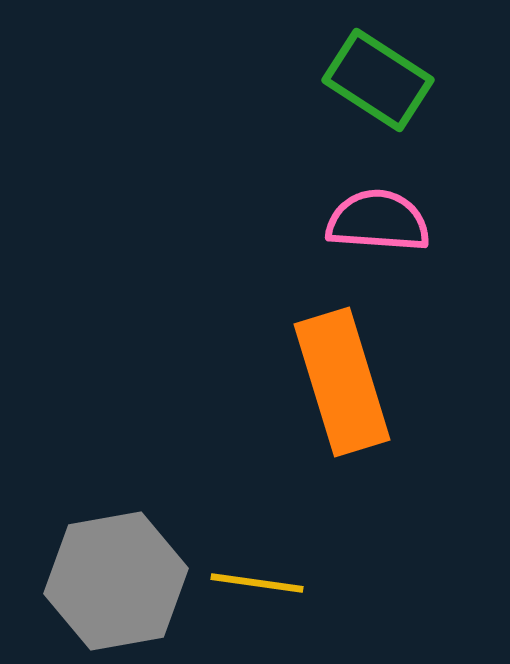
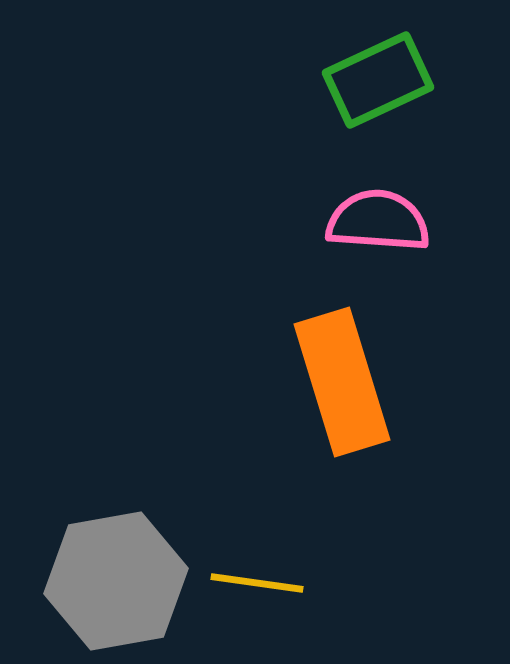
green rectangle: rotated 58 degrees counterclockwise
